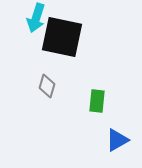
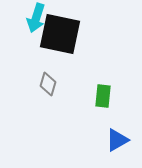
black square: moved 2 px left, 3 px up
gray diamond: moved 1 px right, 2 px up
green rectangle: moved 6 px right, 5 px up
